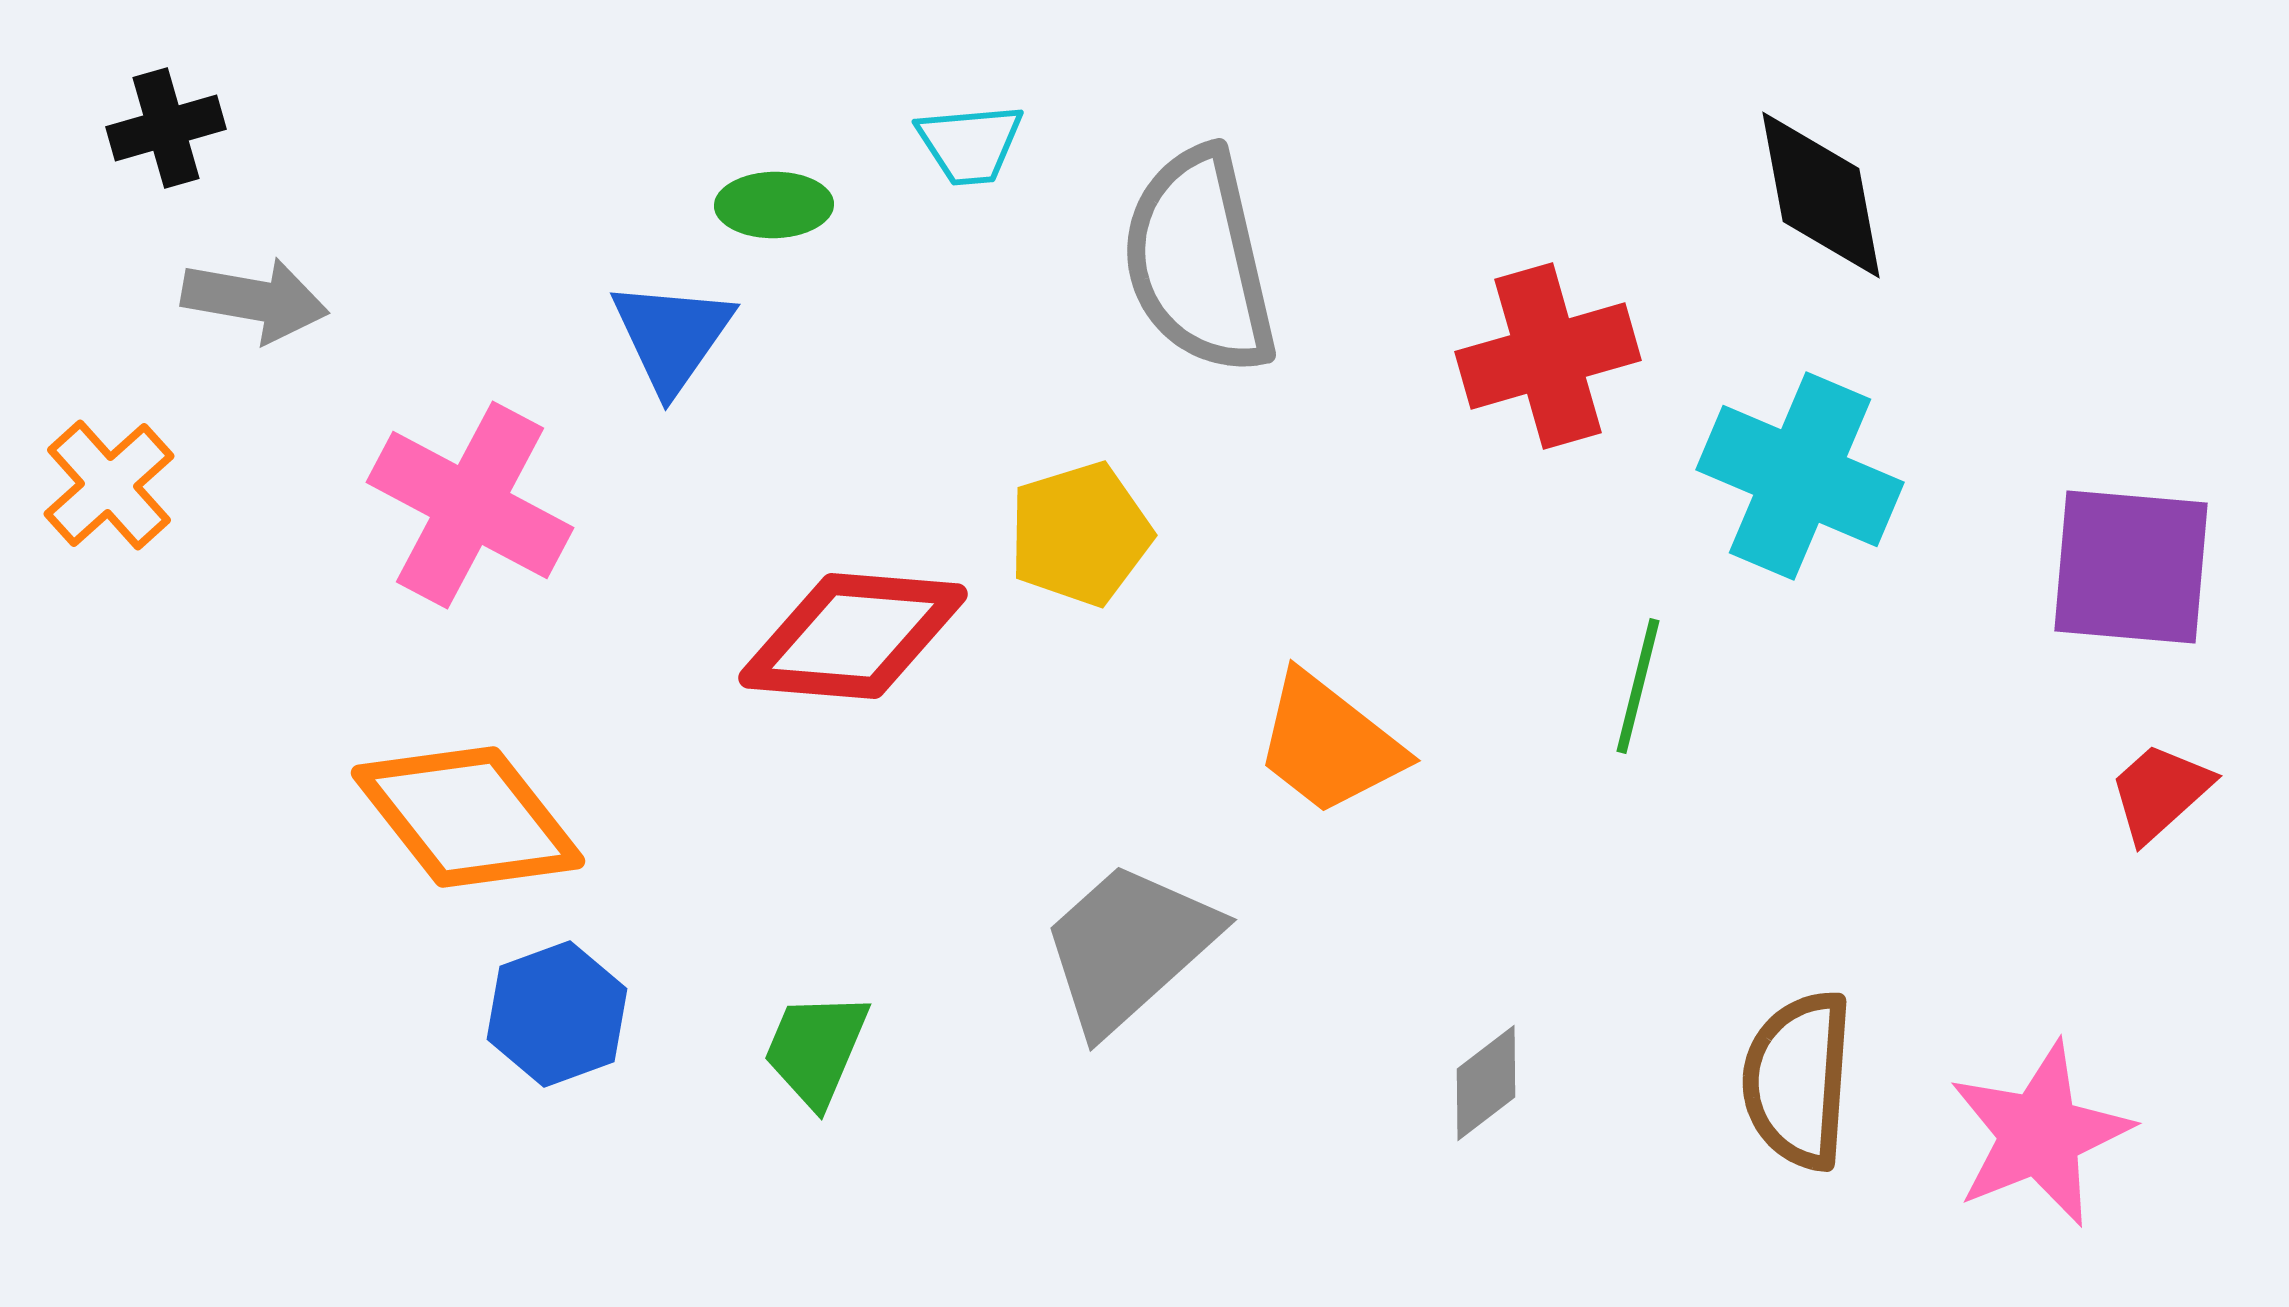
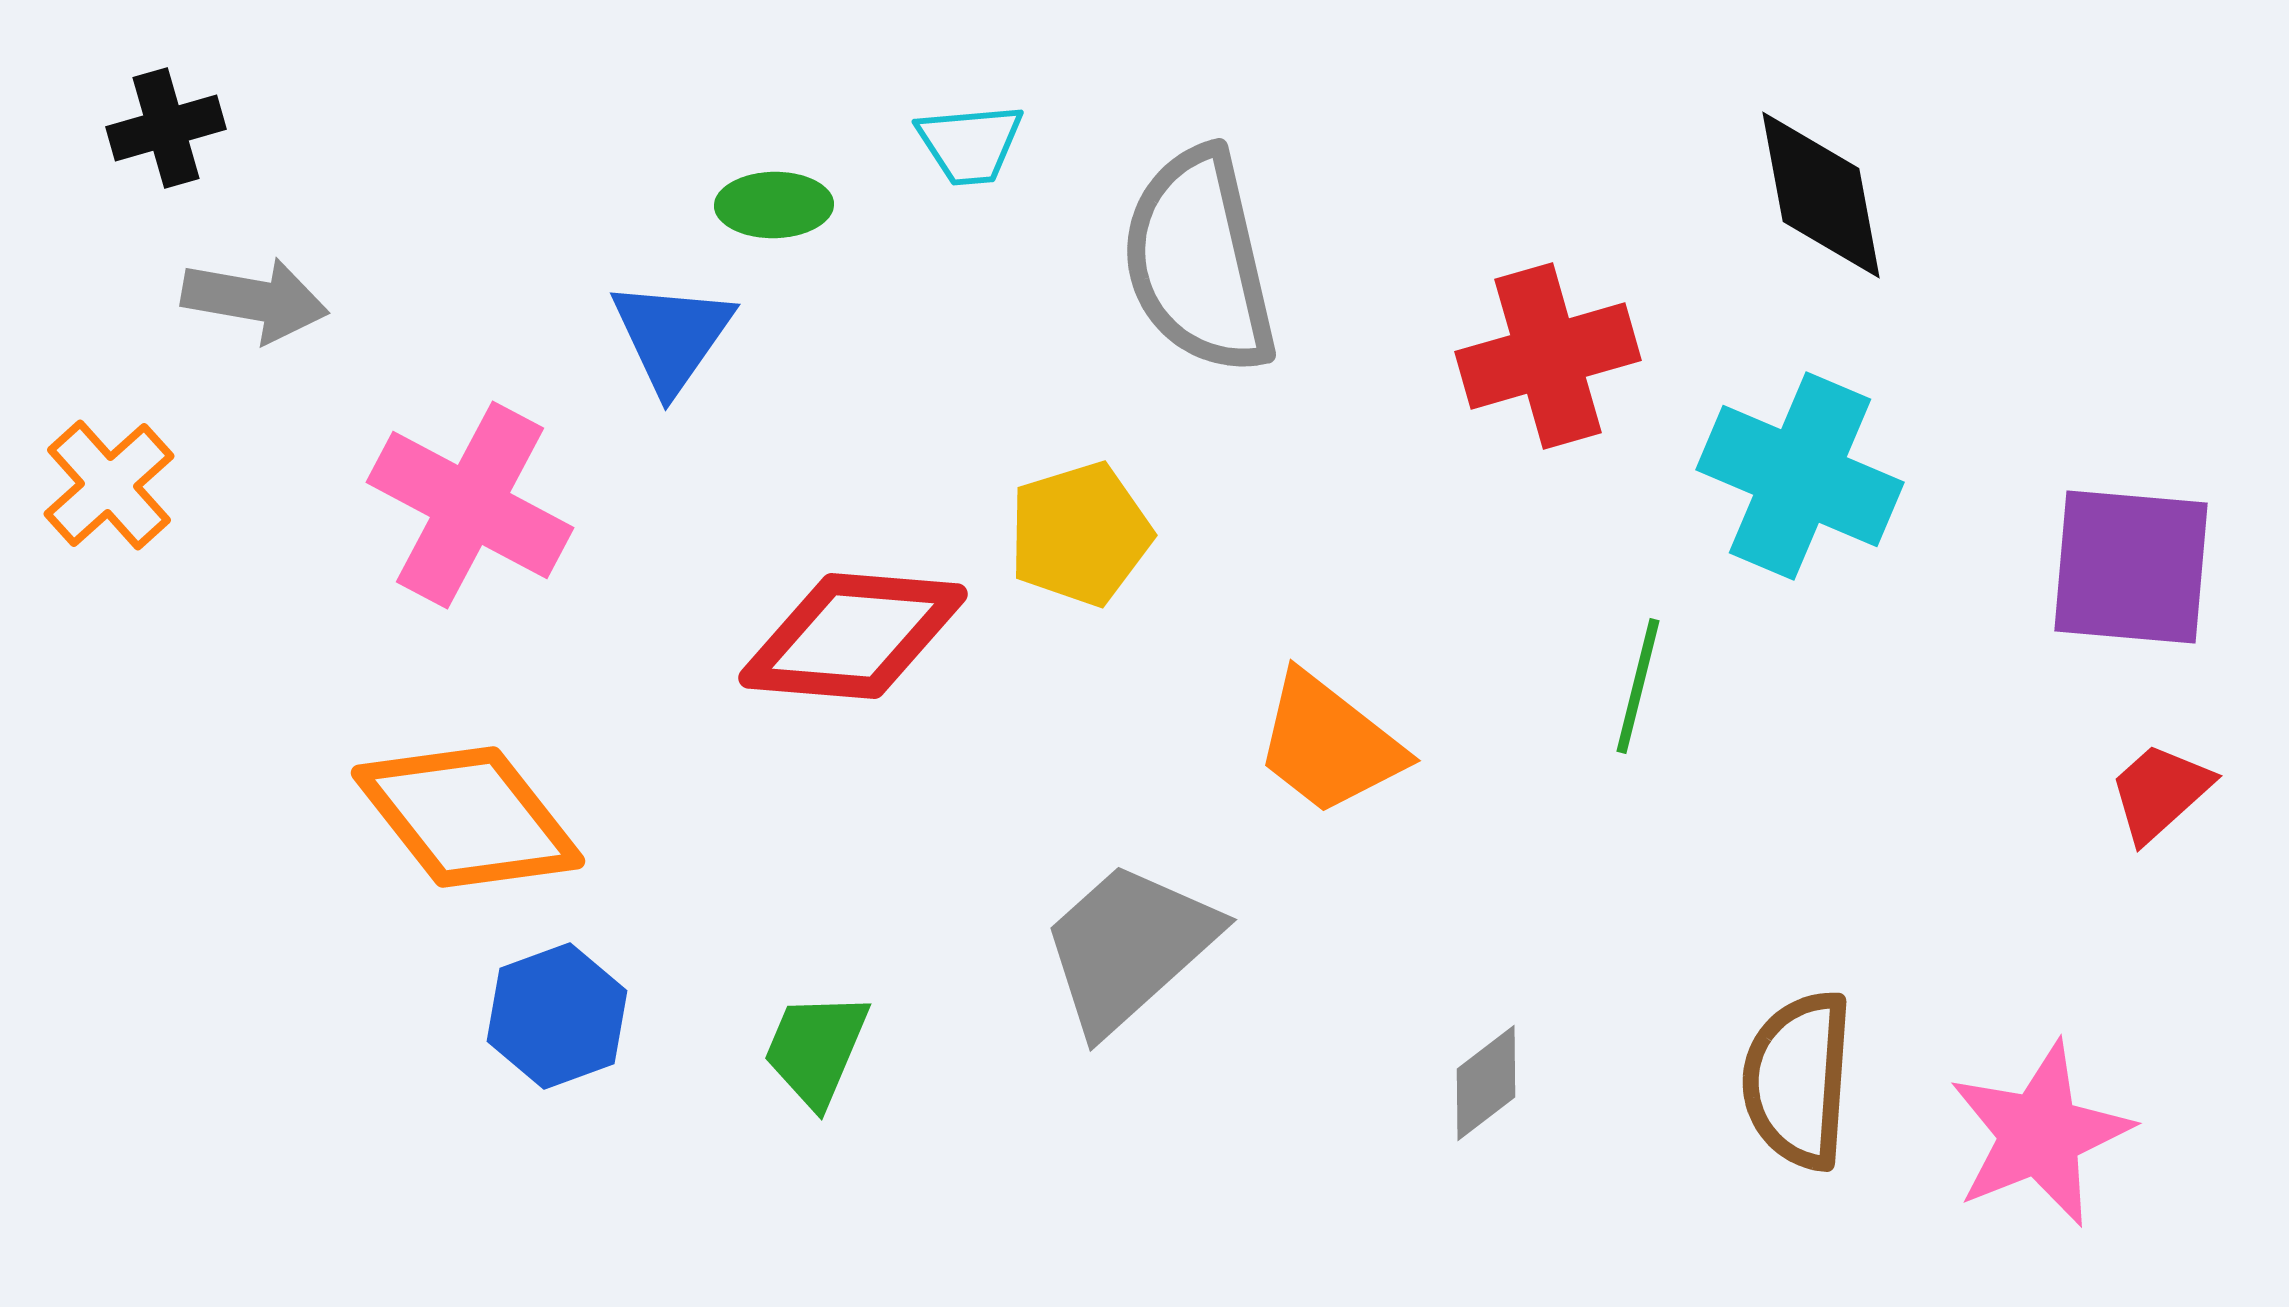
blue hexagon: moved 2 px down
